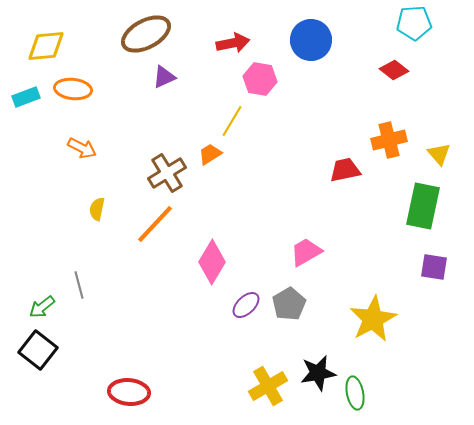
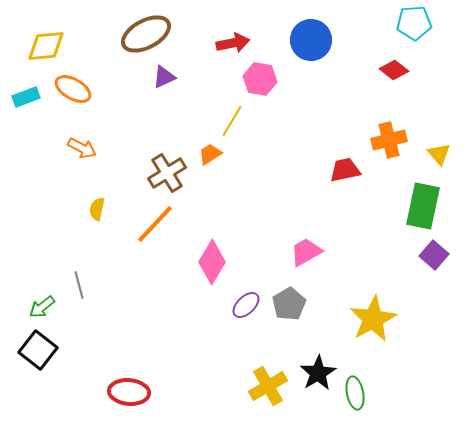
orange ellipse: rotated 24 degrees clockwise
purple square: moved 12 px up; rotated 32 degrees clockwise
black star: rotated 21 degrees counterclockwise
